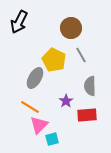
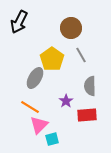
yellow pentagon: moved 2 px left, 1 px up; rotated 10 degrees clockwise
